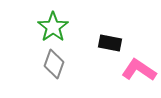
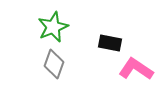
green star: rotated 12 degrees clockwise
pink L-shape: moved 3 px left, 1 px up
